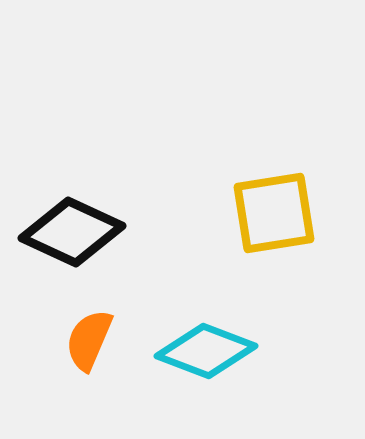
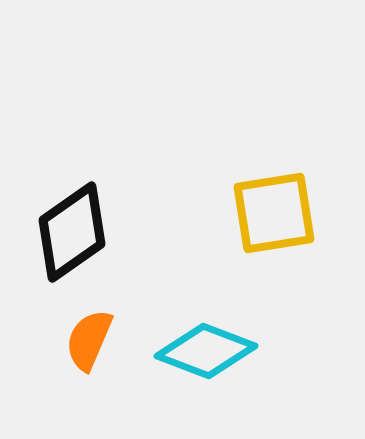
black diamond: rotated 60 degrees counterclockwise
